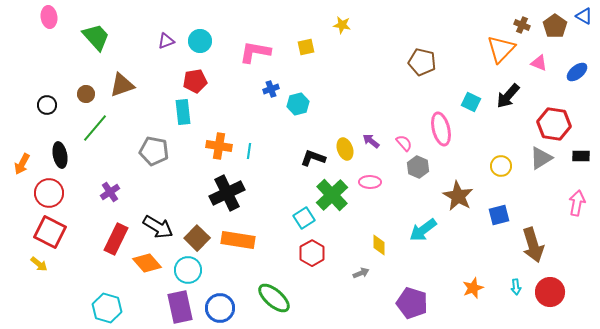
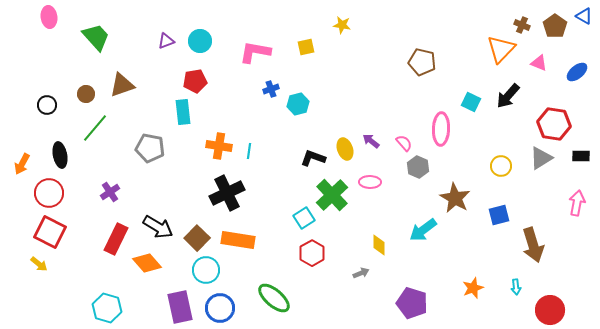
pink ellipse at (441, 129): rotated 16 degrees clockwise
gray pentagon at (154, 151): moved 4 px left, 3 px up
brown star at (458, 196): moved 3 px left, 2 px down
cyan circle at (188, 270): moved 18 px right
red circle at (550, 292): moved 18 px down
